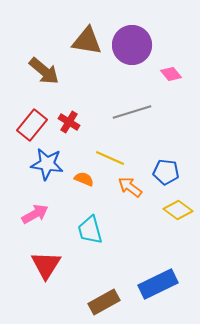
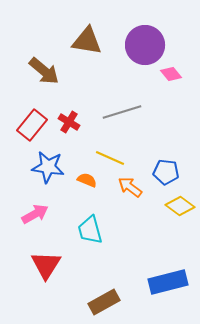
purple circle: moved 13 px right
gray line: moved 10 px left
blue star: moved 1 px right, 3 px down
orange semicircle: moved 3 px right, 1 px down
yellow diamond: moved 2 px right, 4 px up
blue rectangle: moved 10 px right, 2 px up; rotated 12 degrees clockwise
